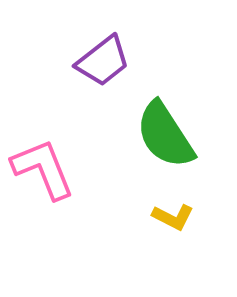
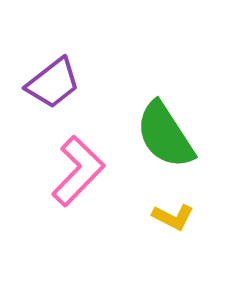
purple trapezoid: moved 50 px left, 22 px down
pink L-shape: moved 35 px right, 2 px down; rotated 66 degrees clockwise
